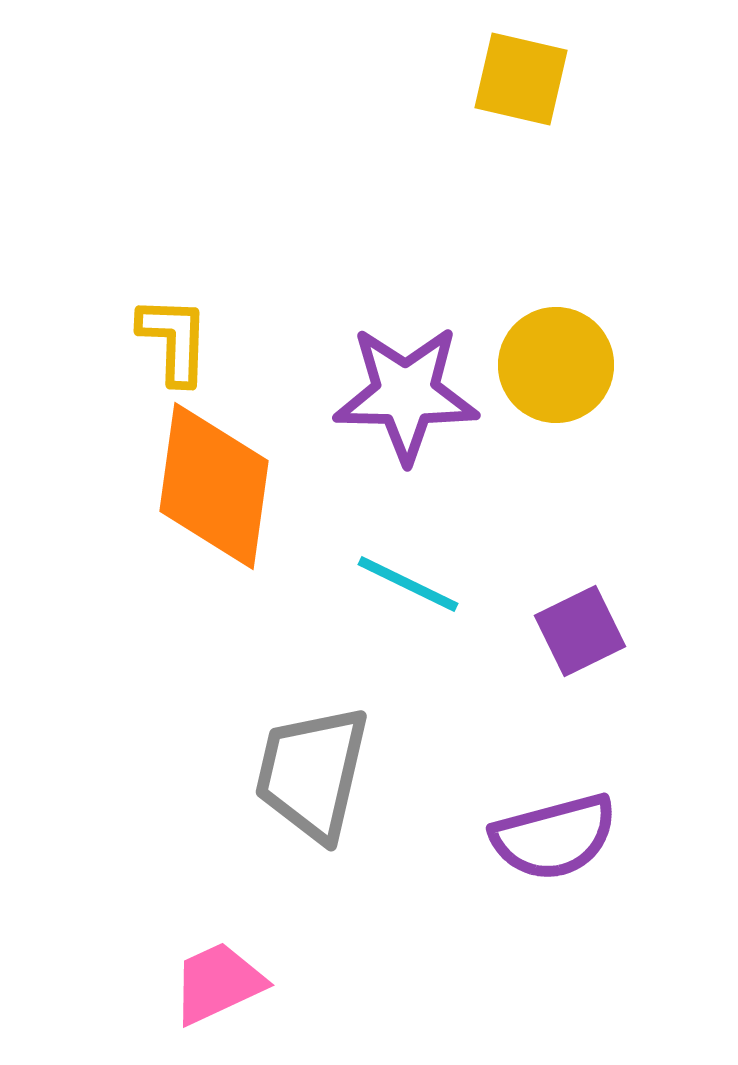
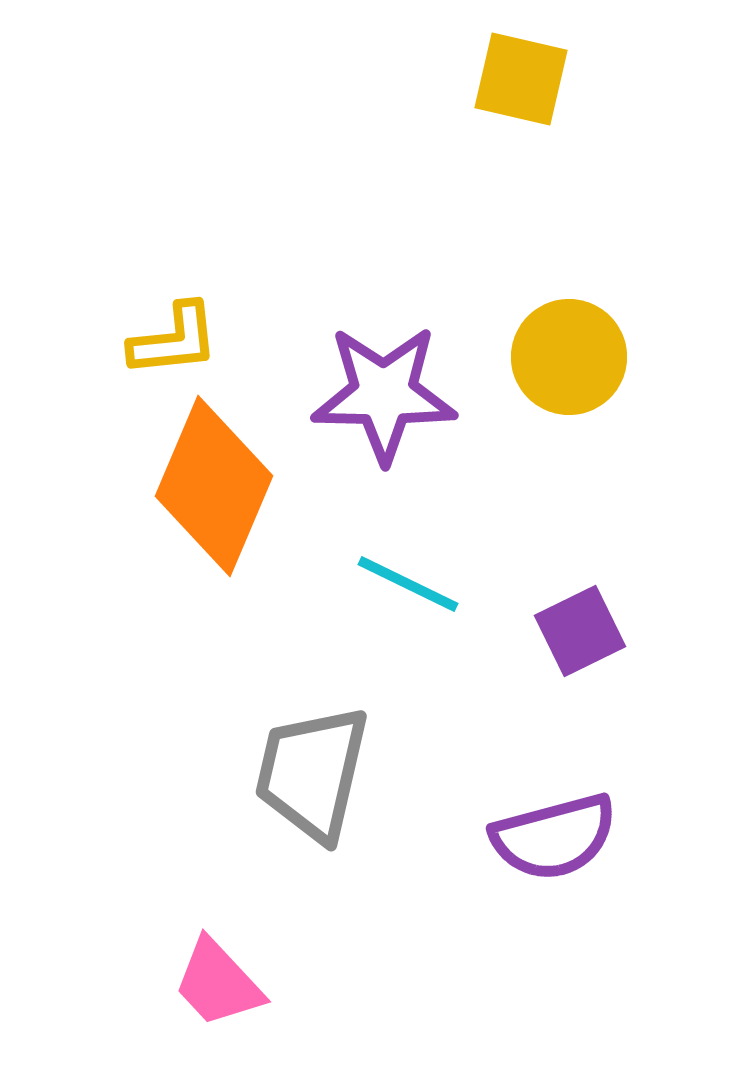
yellow L-shape: rotated 82 degrees clockwise
yellow circle: moved 13 px right, 8 px up
purple star: moved 22 px left
orange diamond: rotated 15 degrees clockwise
pink trapezoid: rotated 108 degrees counterclockwise
